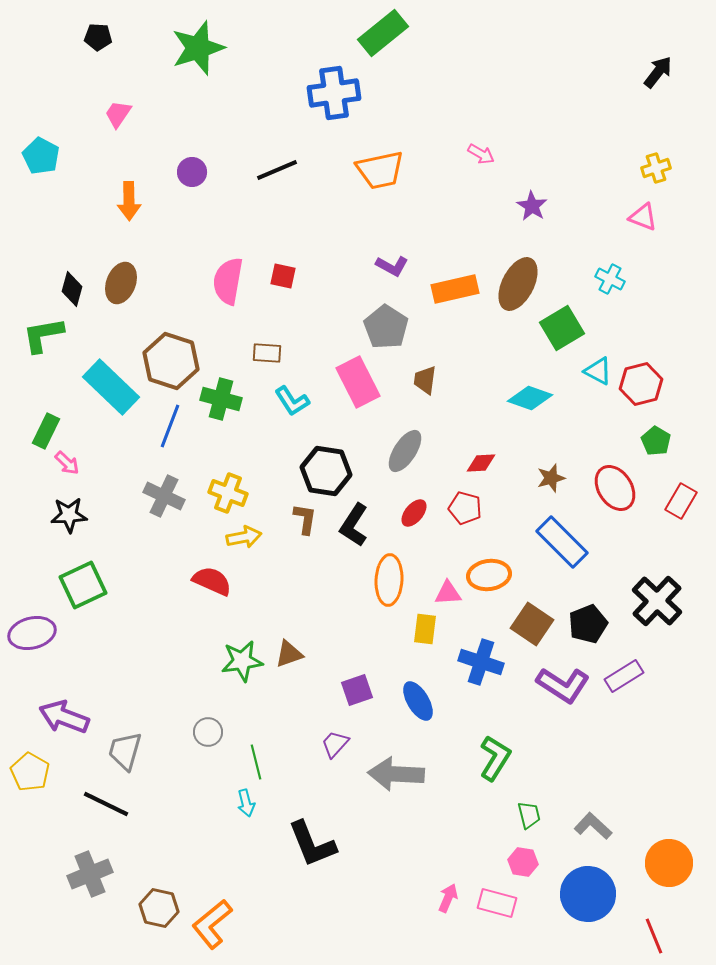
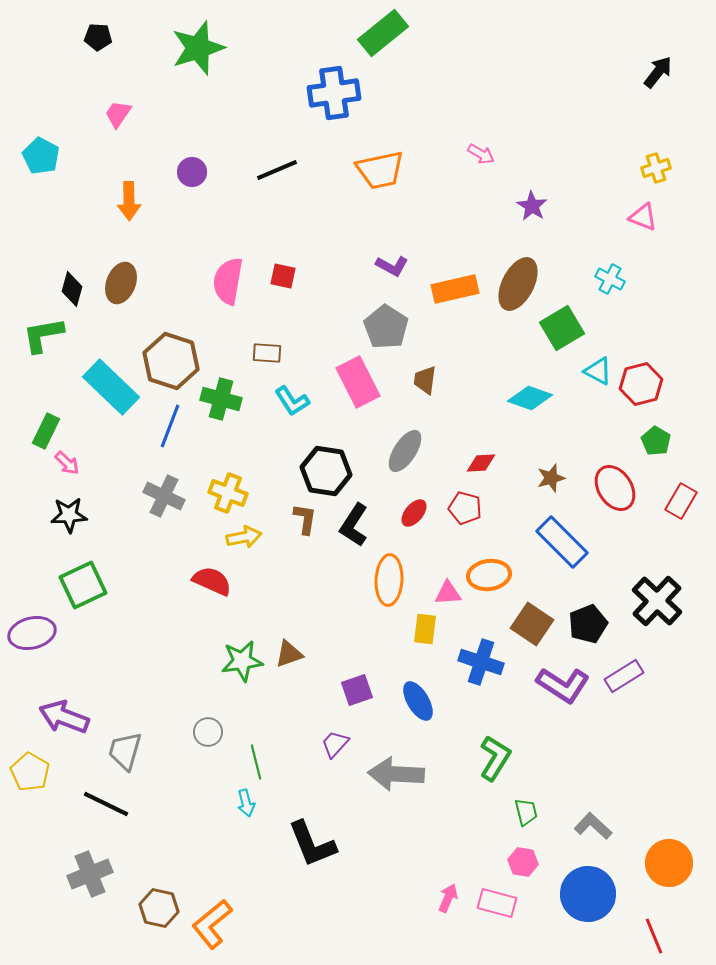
green trapezoid at (529, 815): moved 3 px left, 3 px up
